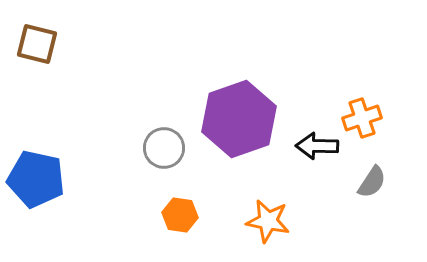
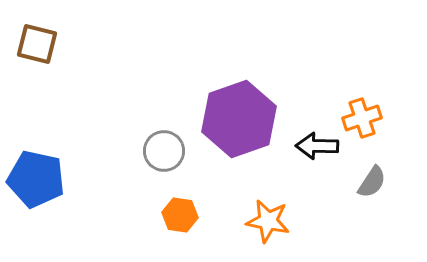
gray circle: moved 3 px down
